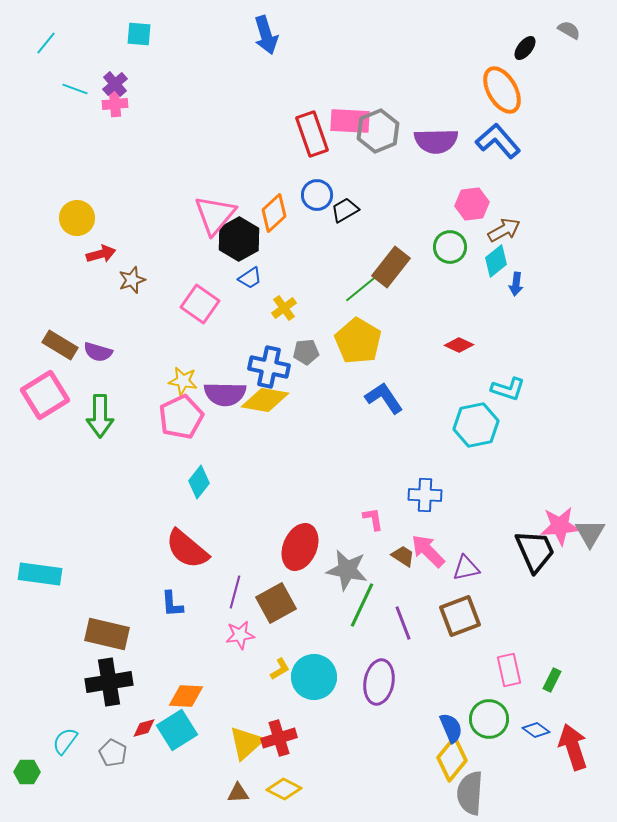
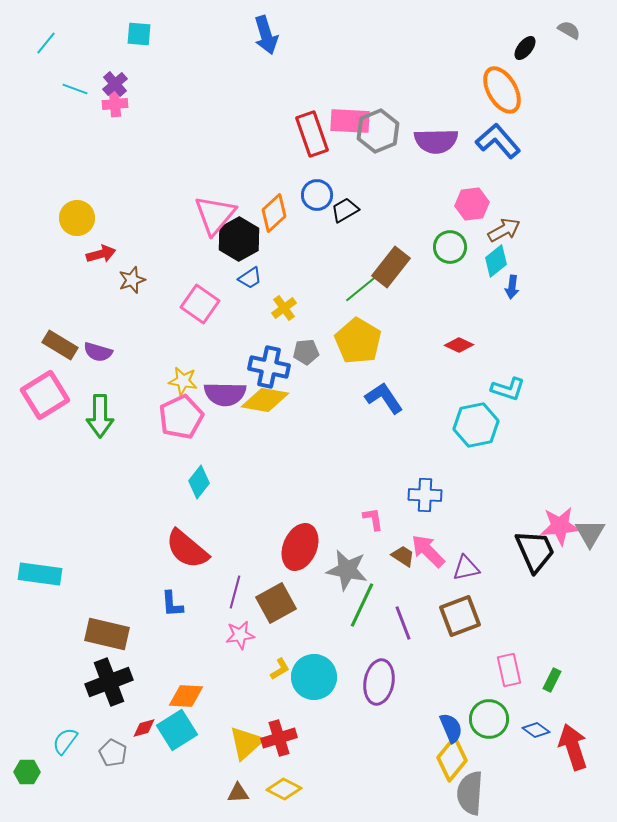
blue arrow at (516, 284): moved 4 px left, 3 px down
black cross at (109, 682): rotated 12 degrees counterclockwise
